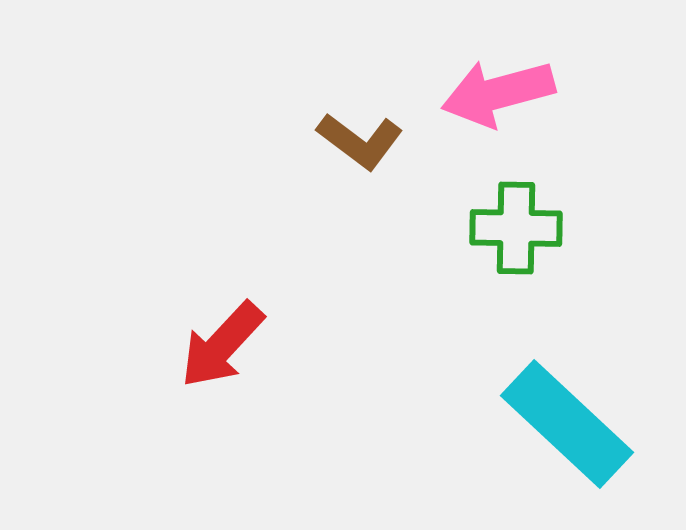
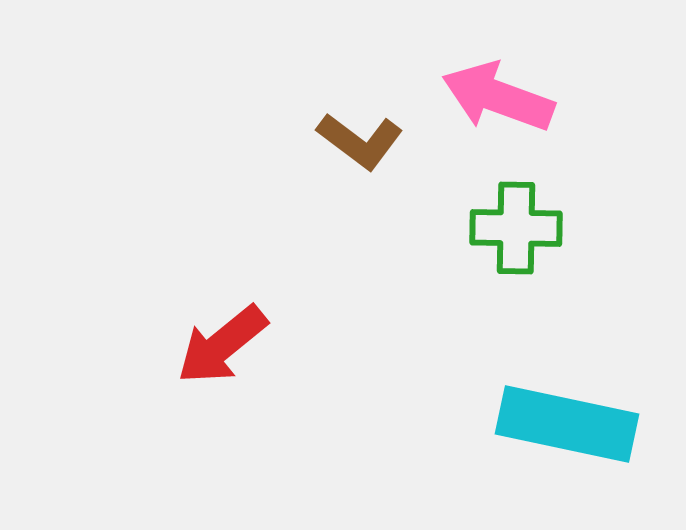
pink arrow: moved 4 px down; rotated 35 degrees clockwise
red arrow: rotated 8 degrees clockwise
cyan rectangle: rotated 31 degrees counterclockwise
